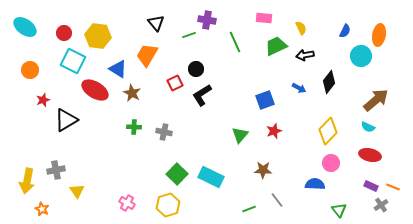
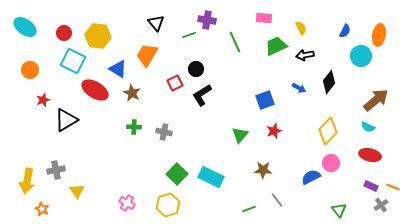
blue semicircle at (315, 184): moved 4 px left, 7 px up; rotated 30 degrees counterclockwise
